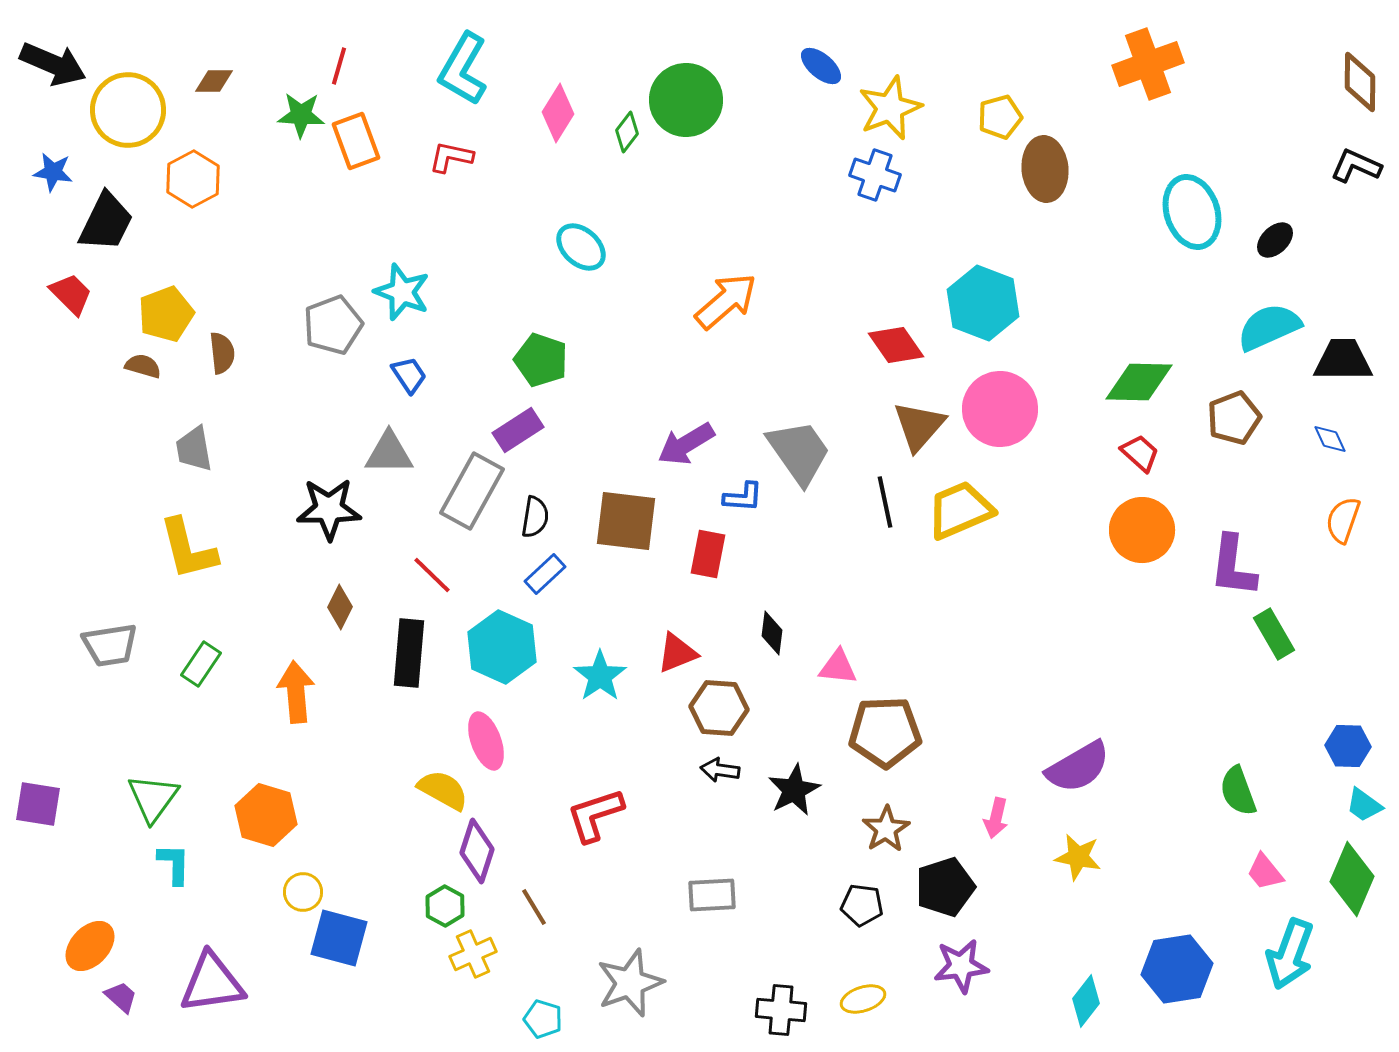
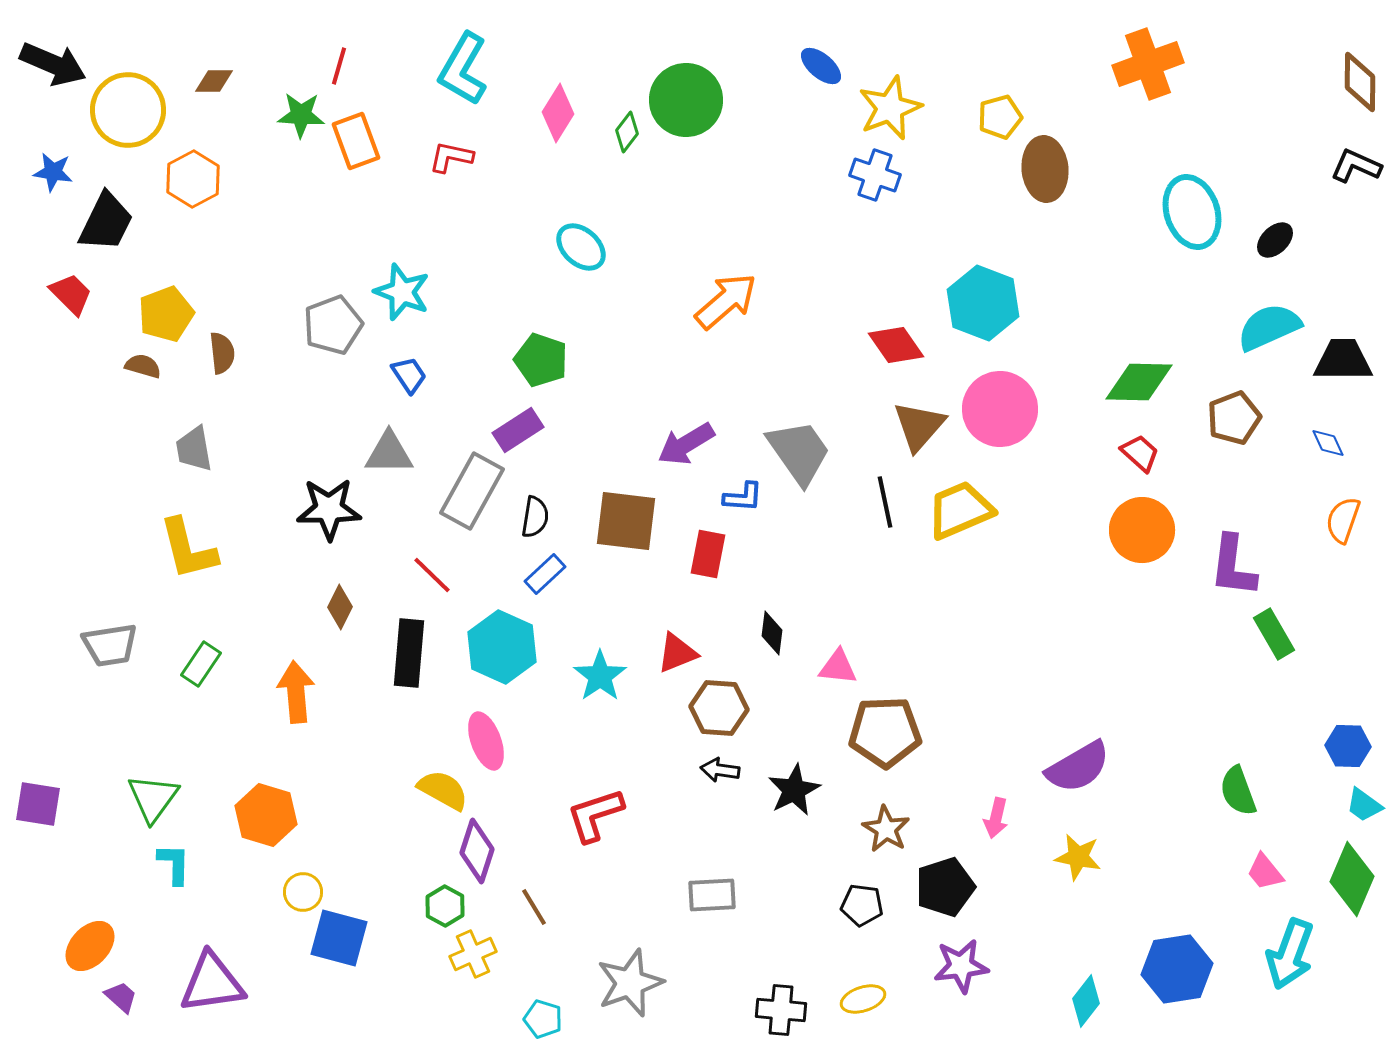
blue diamond at (1330, 439): moved 2 px left, 4 px down
brown star at (886, 829): rotated 9 degrees counterclockwise
